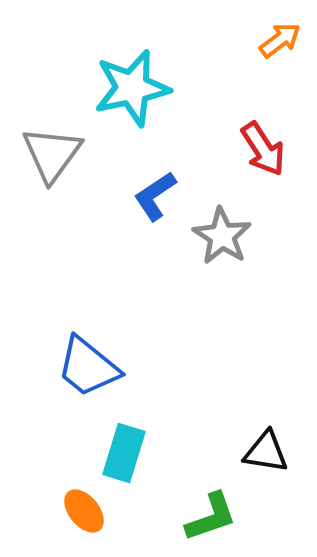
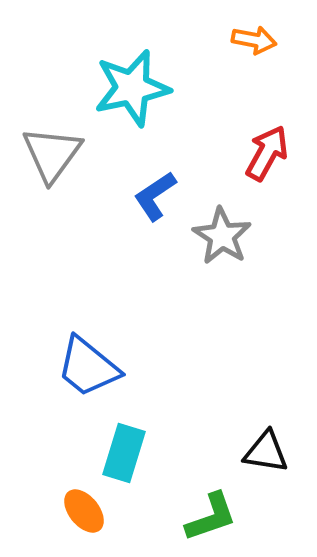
orange arrow: moved 26 px left; rotated 48 degrees clockwise
red arrow: moved 4 px right, 4 px down; rotated 118 degrees counterclockwise
